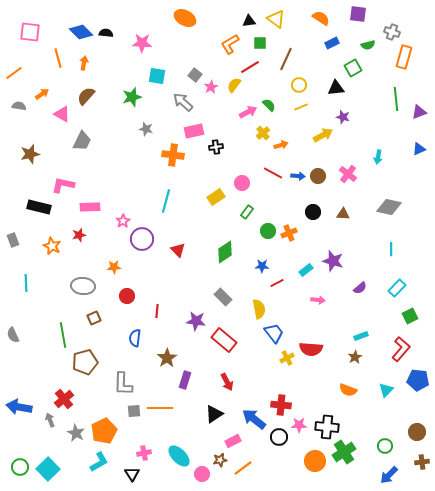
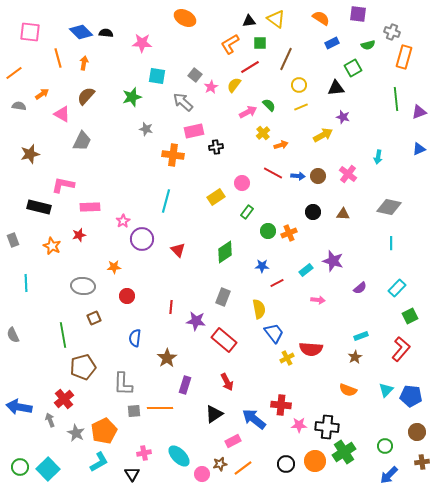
cyan line at (391, 249): moved 6 px up
gray rectangle at (223, 297): rotated 66 degrees clockwise
red line at (157, 311): moved 14 px right, 4 px up
brown pentagon at (85, 362): moved 2 px left, 5 px down
purple rectangle at (185, 380): moved 5 px down
blue pentagon at (418, 380): moved 7 px left, 16 px down
black circle at (279, 437): moved 7 px right, 27 px down
brown star at (220, 460): moved 4 px down
